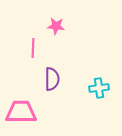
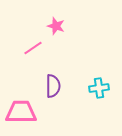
pink star: rotated 12 degrees clockwise
pink line: rotated 54 degrees clockwise
purple semicircle: moved 1 px right, 7 px down
